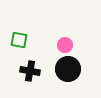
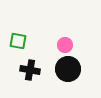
green square: moved 1 px left, 1 px down
black cross: moved 1 px up
